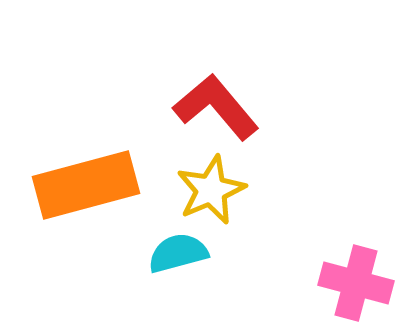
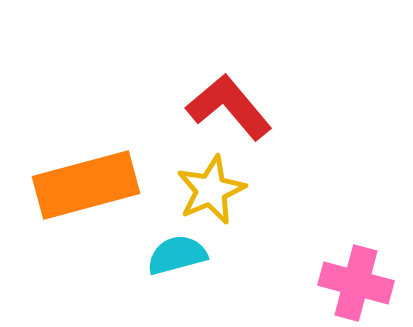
red L-shape: moved 13 px right
cyan semicircle: moved 1 px left, 2 px down
